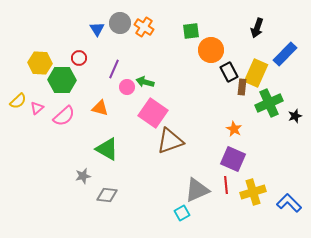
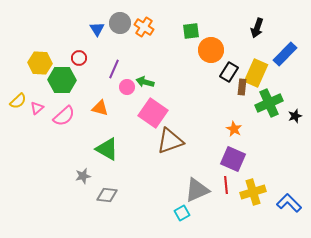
black rectangle: rotated 60 degrees clockwise
